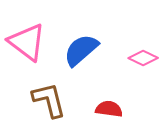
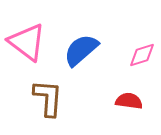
pink diamond: moved 1 px left, 3 px up; rotated 44 degrees counterclockwise
brown L-shape: moved 1 px left, 2 px up; rotated 18 degrees clockwise
red semicircle: moved 20 px right, 8 px up
